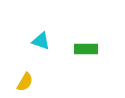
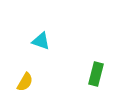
green rectangle: moved 10 px right, 25 px down; rotated 75 degrees counterclockwise
